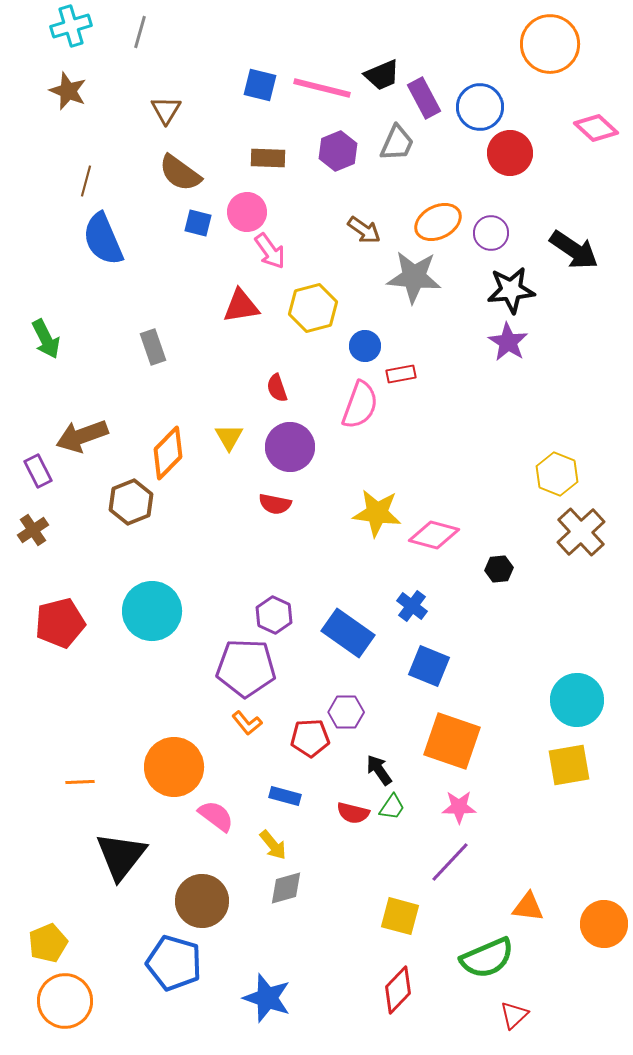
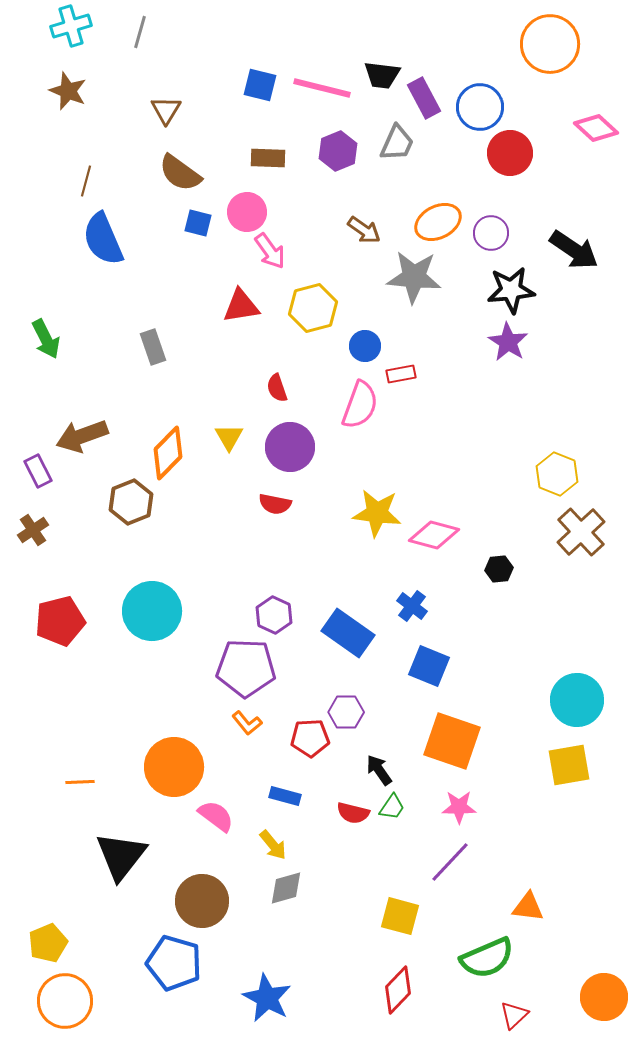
black trapezoid at (382, 75): rotated 30 degrees clockwise
red pentagon at (60, 623): moved 2 px up
orange circle at (604, 924): moved 73 px down
blue star at (267, 998): rotated 9 degrees clockwise
